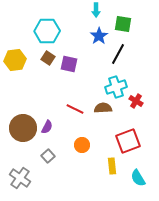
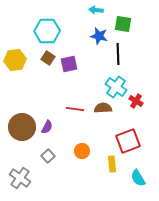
cyan arrow: rotated 96 degrees clockwise
blue star: rotated 24 degrees counterclockwise
black line: rotated 30 degrees counterclockwise
purple square: rotated 24 degrees counterclockwise
cyan cross: rotated 35 degrees counterclockwise
red line: rotated 18 degrees counterclockwise
brown circle: moved 1 px left, 1 px up
orange circle: moved 6 px down
yellow rectangle: moved 2 px up
